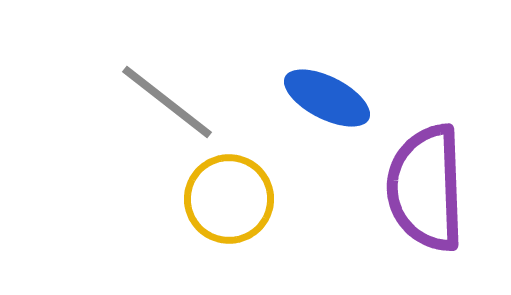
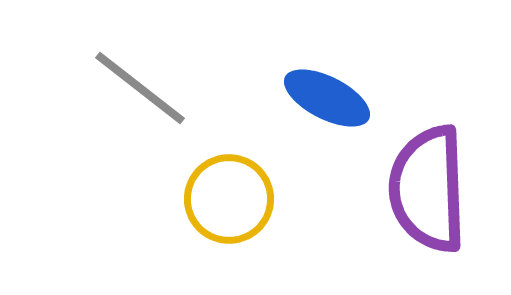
gray line: moved 27 px left, 14 px up
purple semicircle: moved 2 px right, 1 px down
